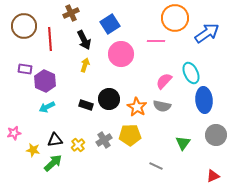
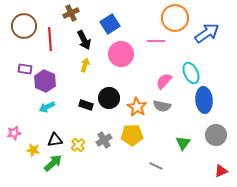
black circle: moved 1 px up
yellow pentagon: moved 2 px right
red triangle: moved 8 px right, 5 px up
